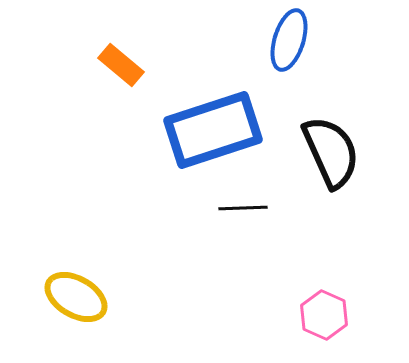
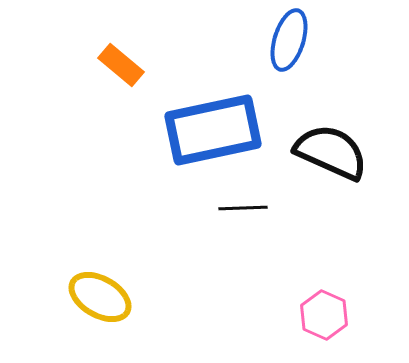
blue rectangle: rotated 6 degrees clockwise
black semicircle: rotated 42 degrees counterclockwise
yellow ellipse: moved 24 px right
